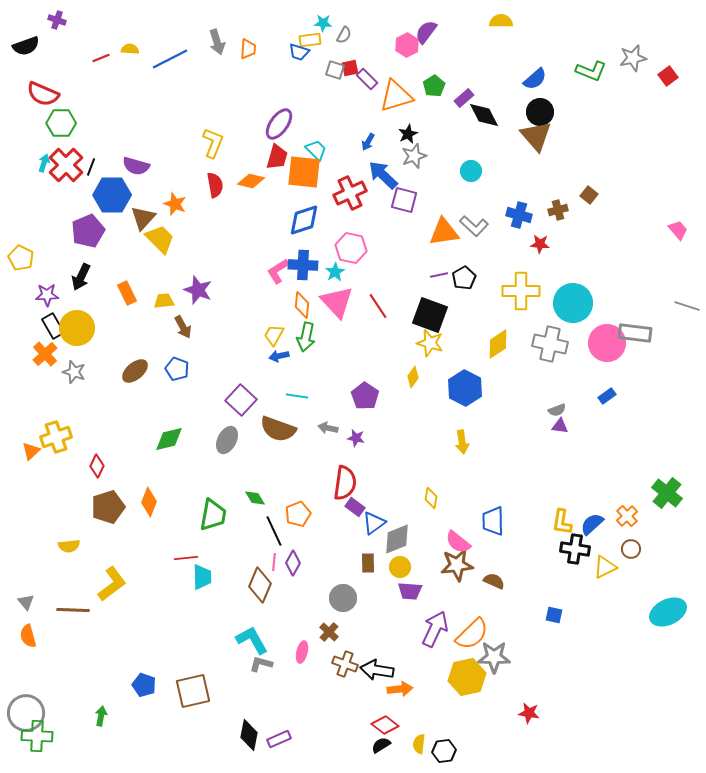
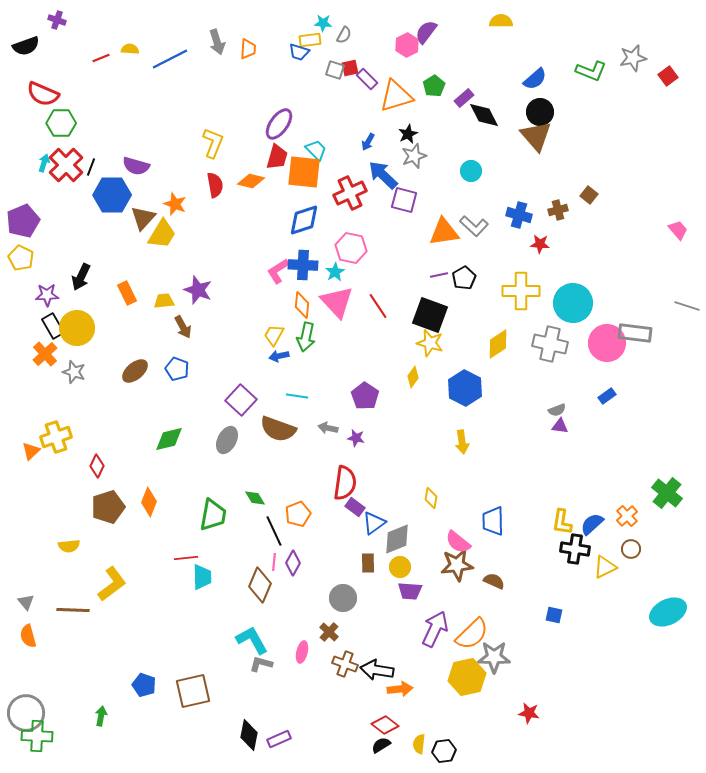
purple pentagon at (88, 231): moved 65 px left, 10 px up
yellow trapezoid at (160, 239): moved 2 px right, 5 px up; rotated 76 degrees clockwise
